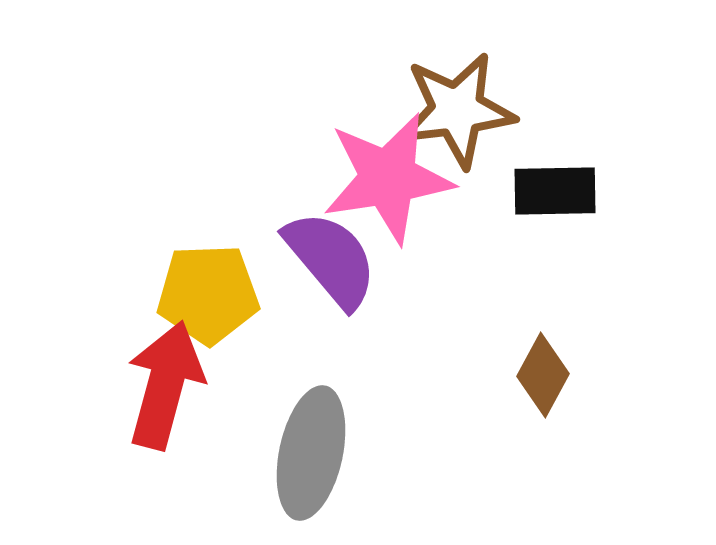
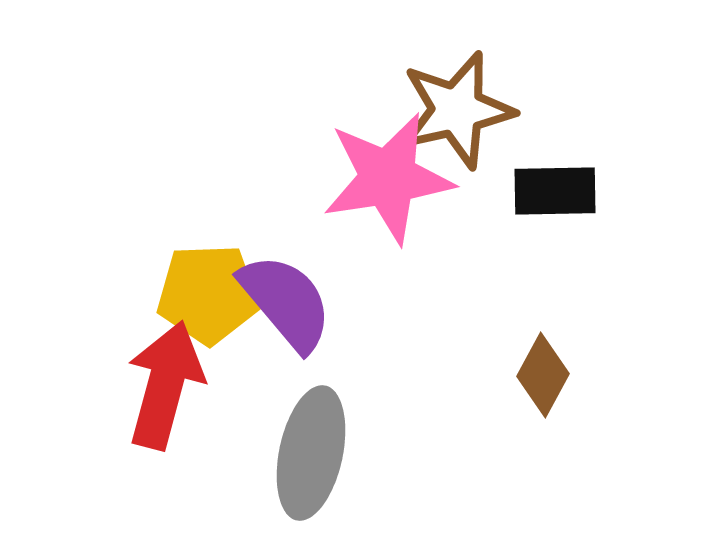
brown star: rotated 6 degrees counterclockwise
purple semicircle: moved 45 px left, 43 px down
